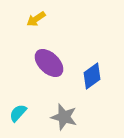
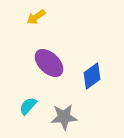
yellow arrow: moved 2 px up
cyan semicircle: moved 10 px right, 7 px up
gray star: rotated 20 degrees counterclockwise
